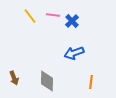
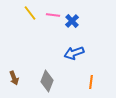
yellow line: moved 3 px up
gray diamond: rotated 20 degrees clockwise
